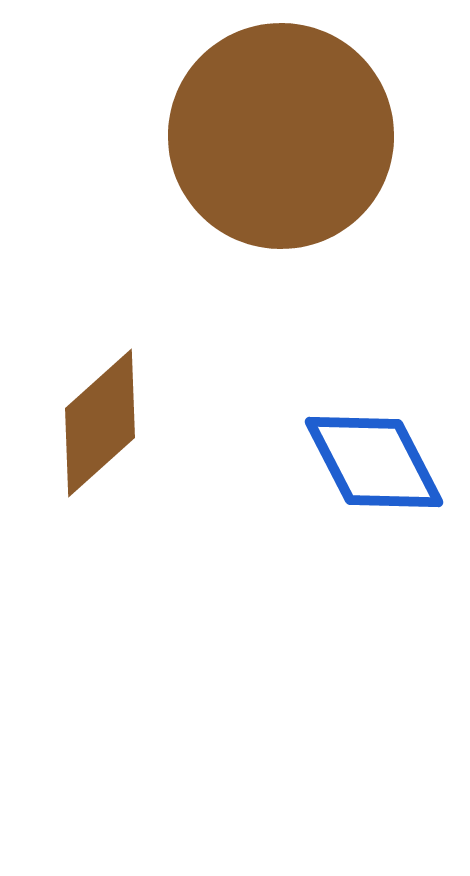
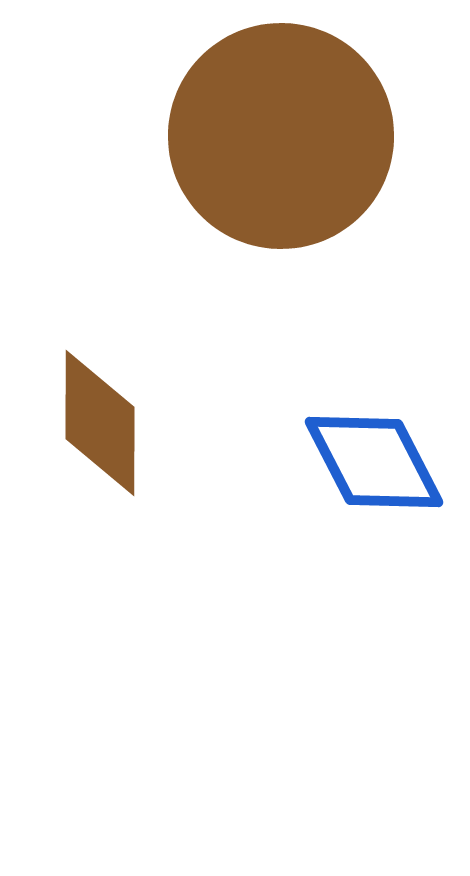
brown diamond: rotated 48 degrees counterclockwise
